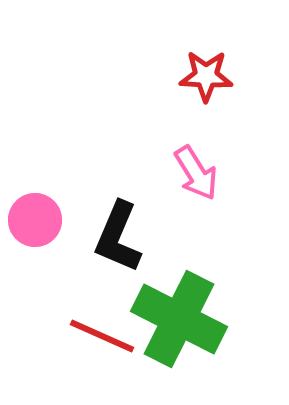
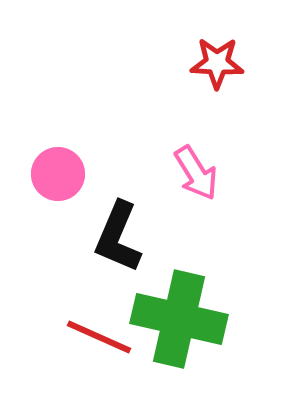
red star: moved 11 px right, 13 px up
pink circle: moved 23 px right, 46 px up
green cross: rotated 14 degrees counterclockwise
red line: moved 3 px left, 1 px down
